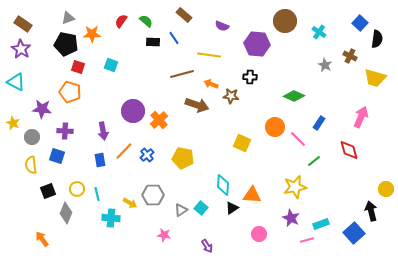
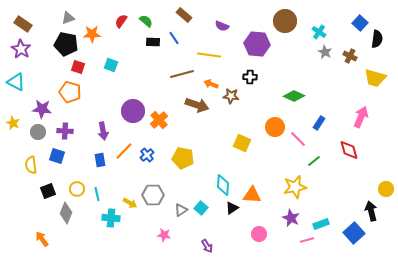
gray star at (325, 65): moved 13 px up
gray circle at (32, 137): moved 6 px right, 5 px up
